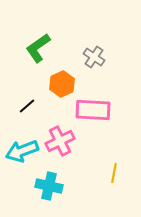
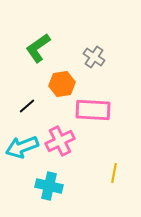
orange hexagon: rotated 15 degrees clockwise
cyan arrow: moved 4 px up
